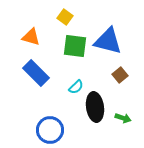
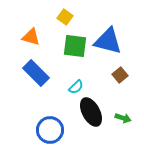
black ellipse: moved 4 px left, 5 px down; rotated 20 degrees counterclockwise
